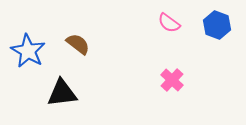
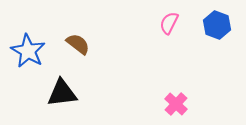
pink semicircle: rotated 80 degrees clockwise
pink cross: moved 4 px right, 24 px down
